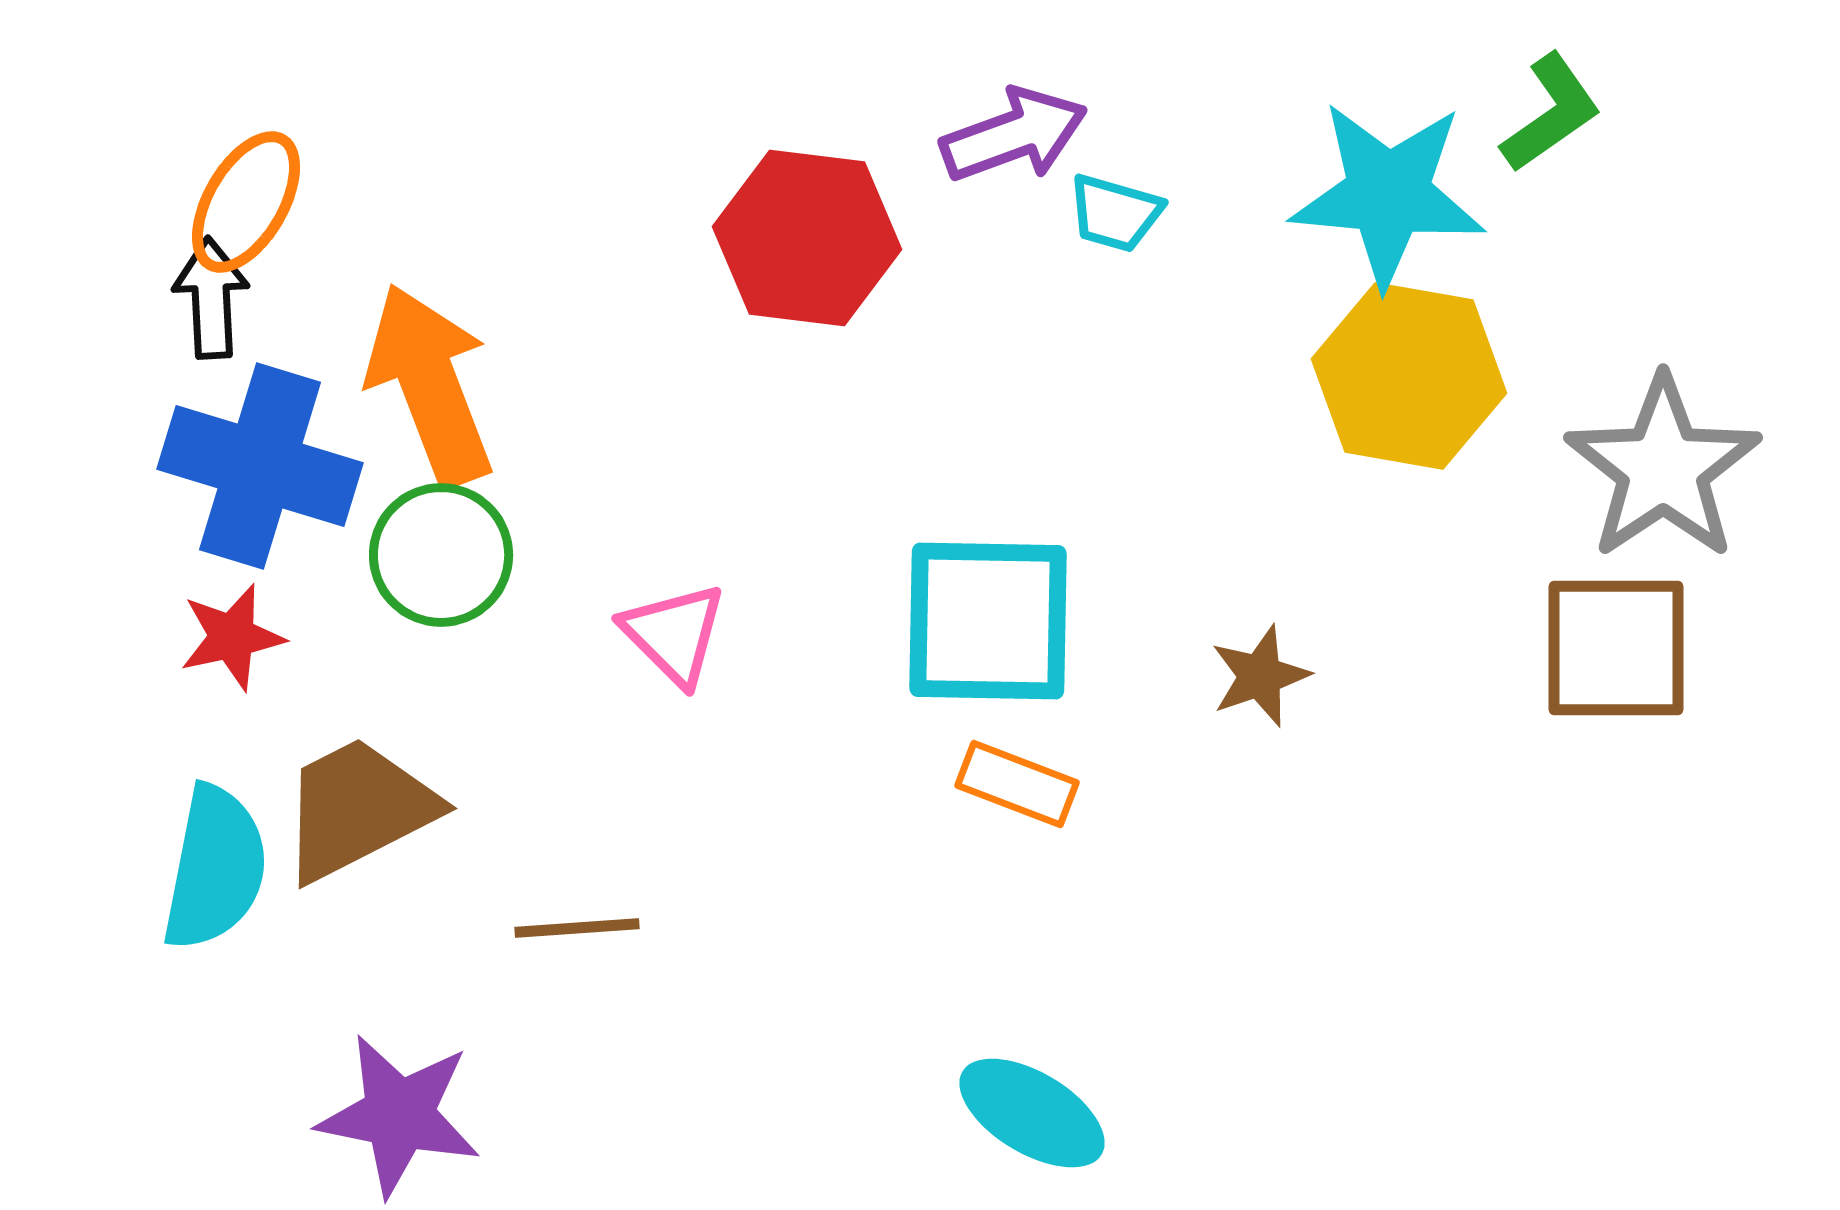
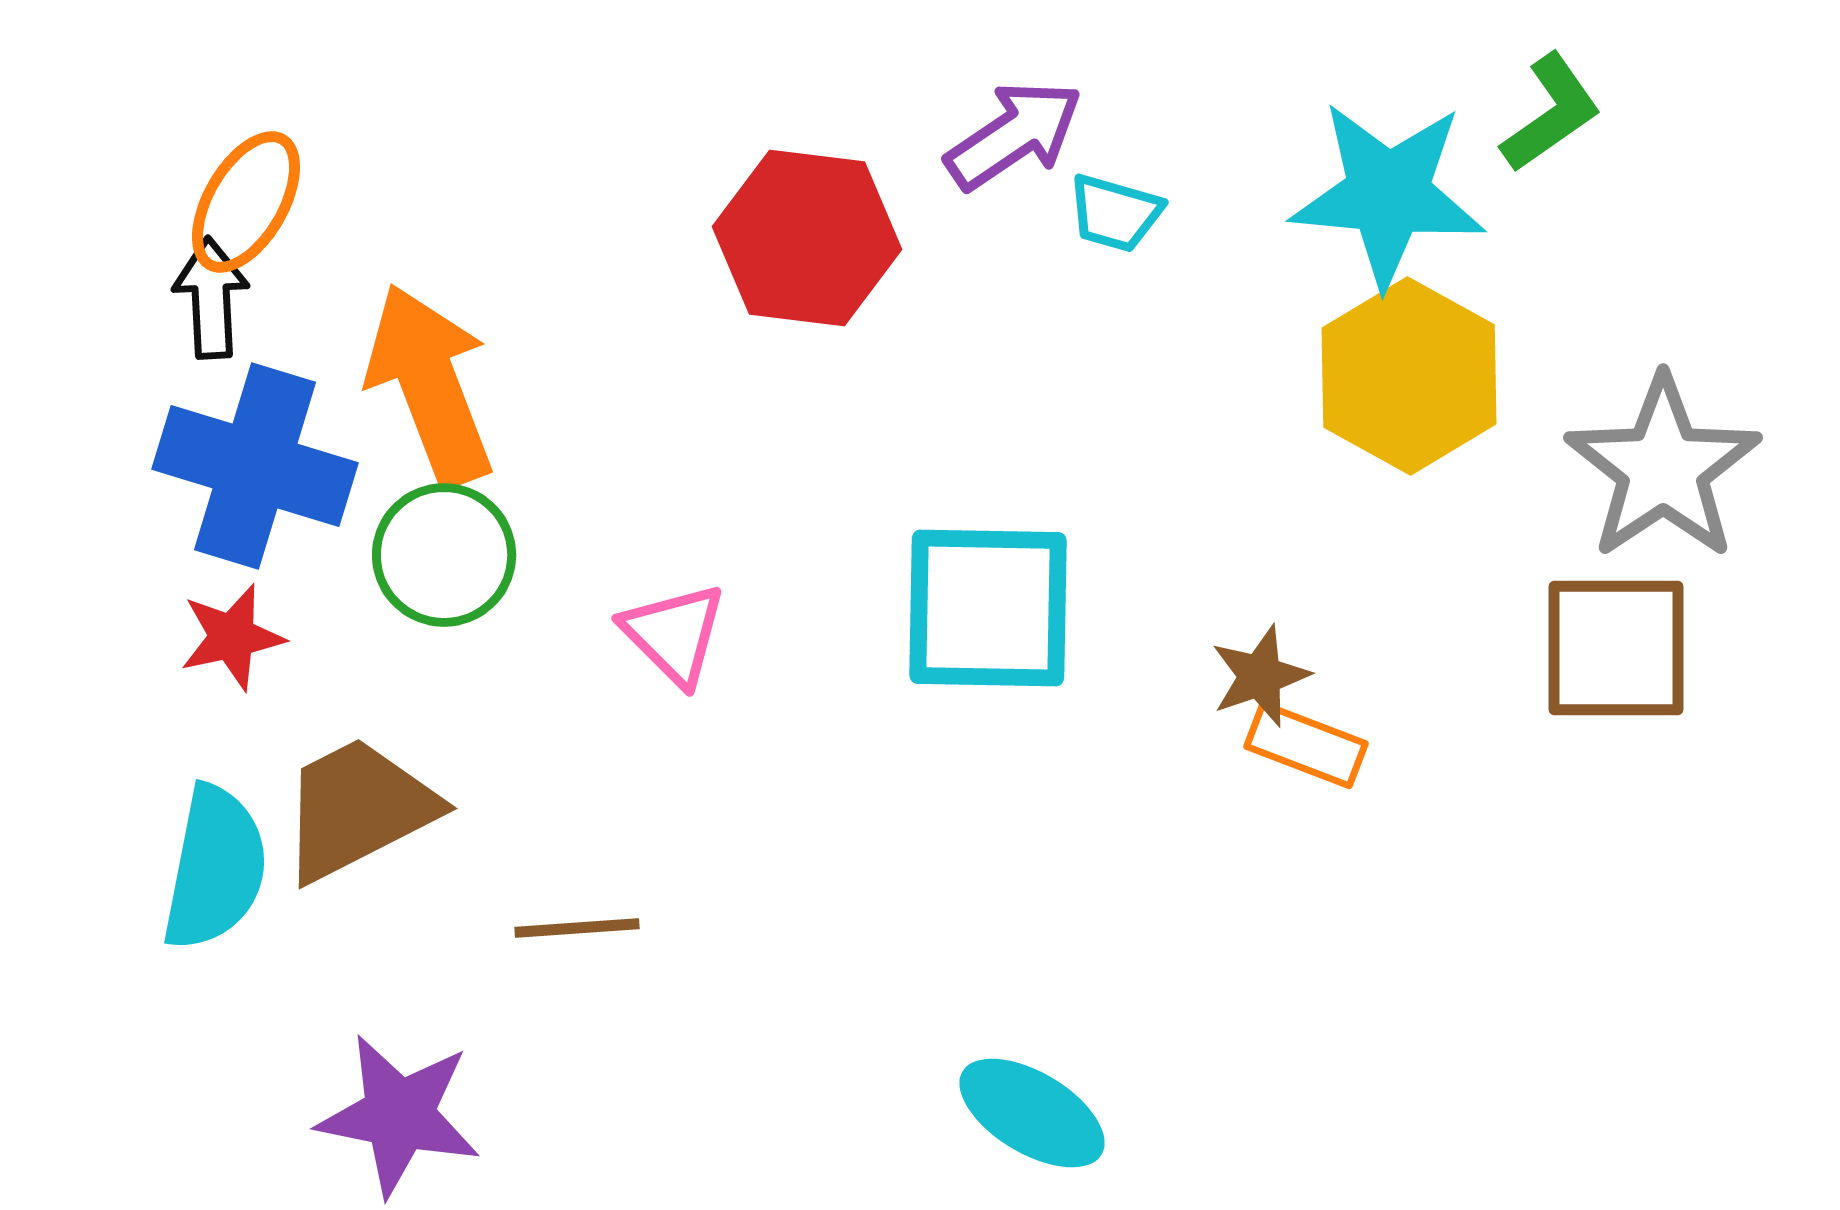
purple arrow: rotated 14 degrees counterclockwise
yellow hexagon: rotated 19 degrees clockwise
blue cross: moved 5 px left
green circle: moved 3 px right
cyan square: moved 13 px up
orange rectangle: moved 289 px right, 39 px up
